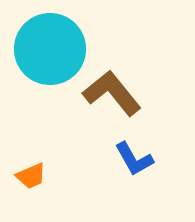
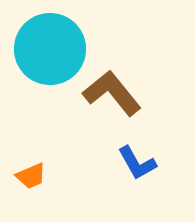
blue L-shape: moved 3 px right, 4 px down
